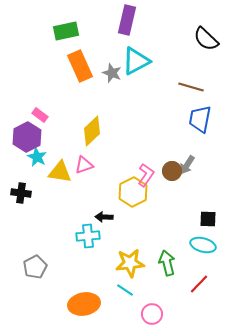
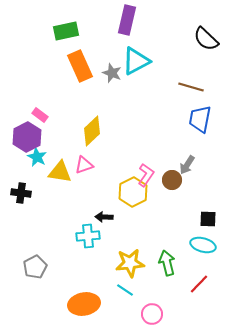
brown circle: moved 9 px down
